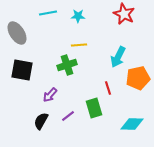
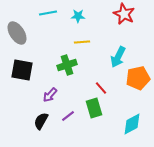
yellow line: moved 3 px right, 3 px up
red line: moved 7 px left; rotated 24 degrees counterclockwise
cyan diamond: rotated 30 degrees counterclockwise
